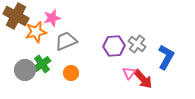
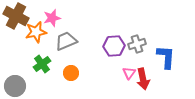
gray cross: rotated 36 degrees clockwise
blue L-shape: rotated 25 degrees counterclockwise
gray circle: moved 10 px left, 16 px down
red arrow: rotated 30 degrees clockwise
